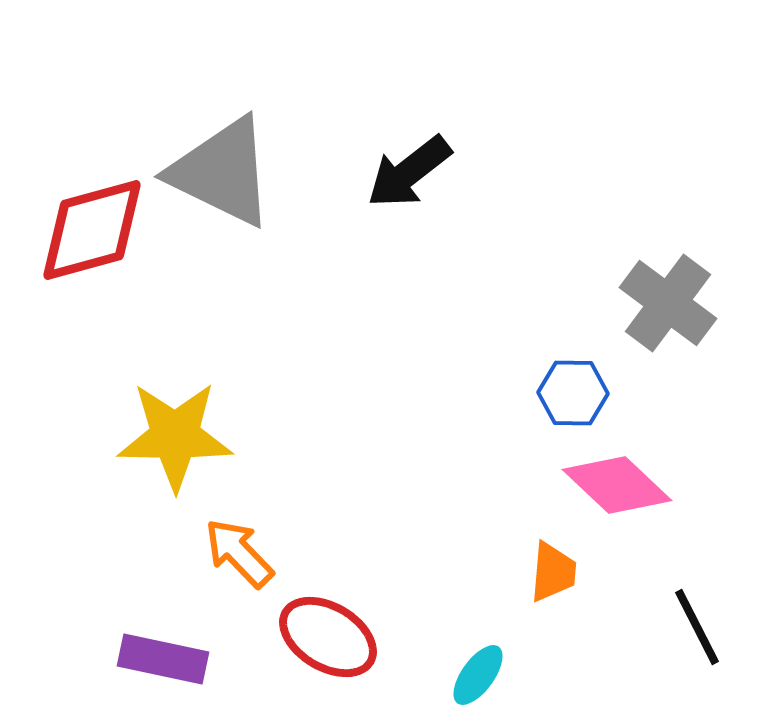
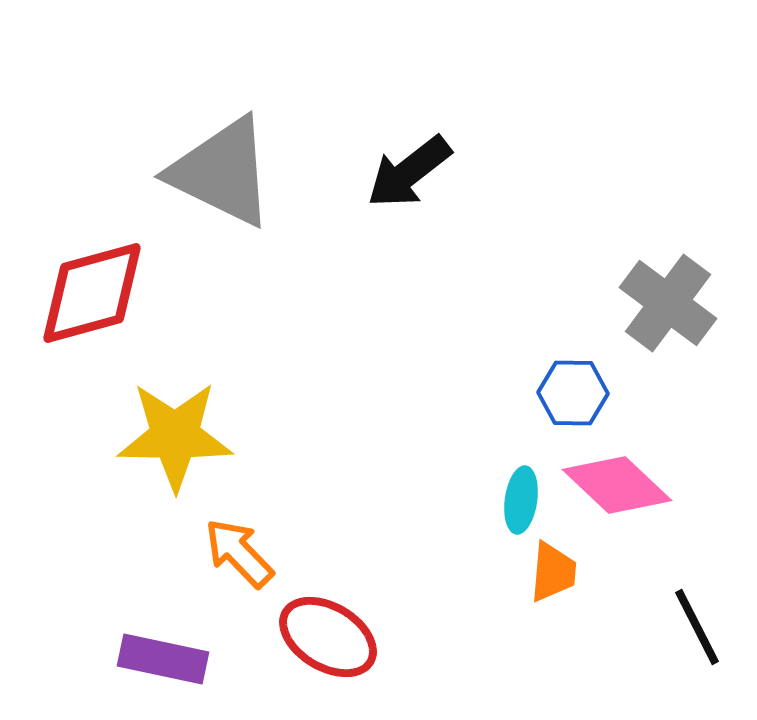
red diamond: moved 63 px down
cyan ellipse: moved 43 px right, 175 px up; rotated 28 degrees counterclockwise
